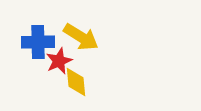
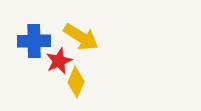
blue cross: moved 4 px left, 1 px up
yellow diamond: rotated 28 degrees clockwise
